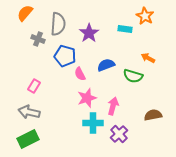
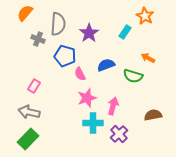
cyan rectangle: moved 3 px down; rotated 64 degrees counterclockwise
green rectangle: rotated 20 degrees counterclockwise
